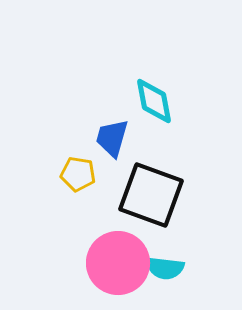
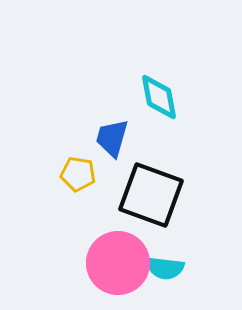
cyan diamond: moved 5 px right, 4 px up
